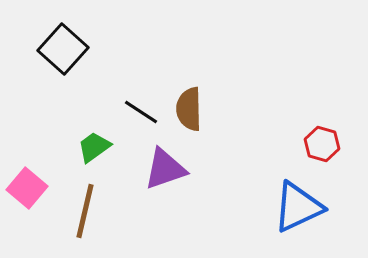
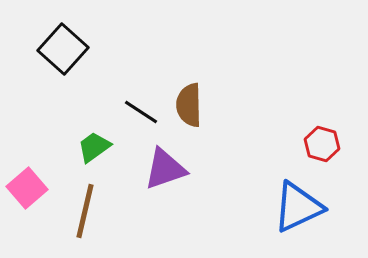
brown semicircle: moved 4 px up
pink square: rotated 9 degrees clockwise
